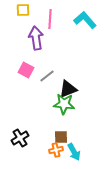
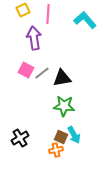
yellow square: rotated 24 degrees counterclockwise
pink line: moved 2 px left, 5 px up
purple arrow: moved 2 px left
gray line: moved 5 px left, 3 px up
black triangle: moved 6 px left, 11 px up; rotated 12 degrees clockwise
green star: moved 2 px down
brown square: rotated 24 degrees clockwise
cyan arrow: moved 17 px up
